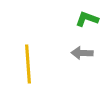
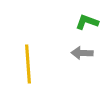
green L-shape: moved 3 px down
